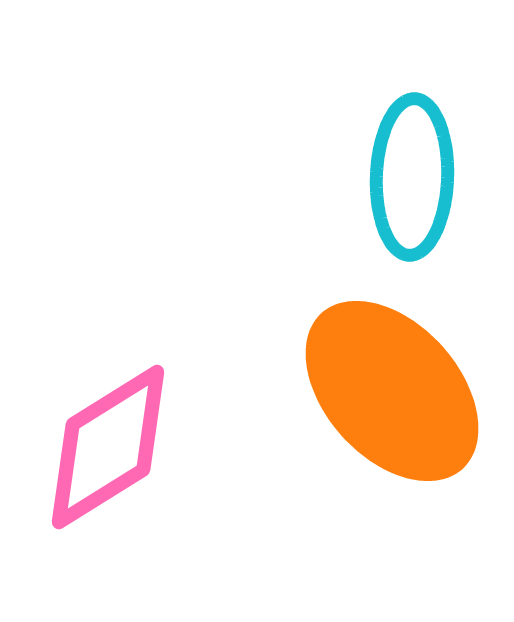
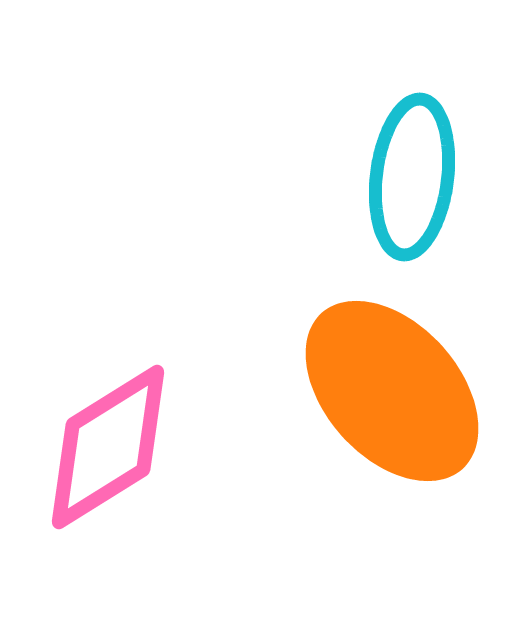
cyan ellipse: rotated 5 degrees clockwise
